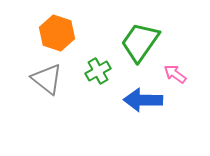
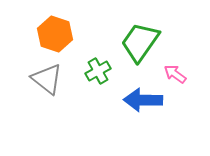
orange hexagon: moved 2 px left, 1 px down
